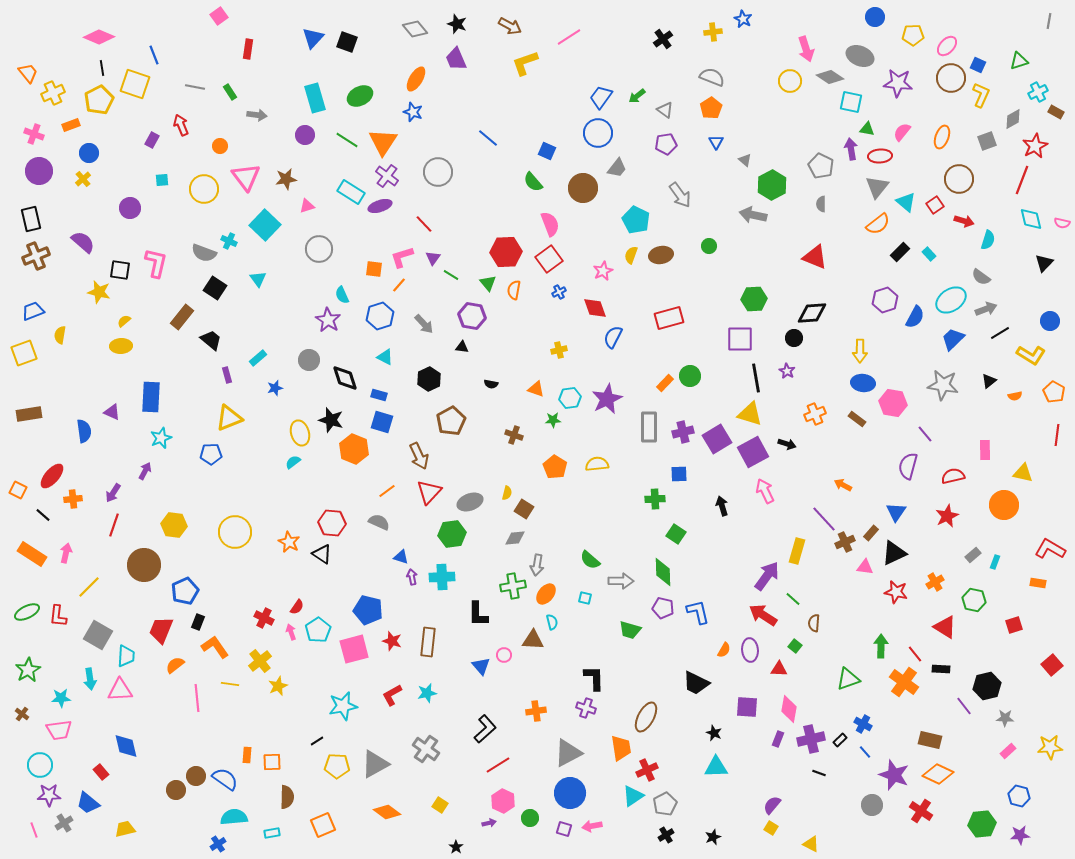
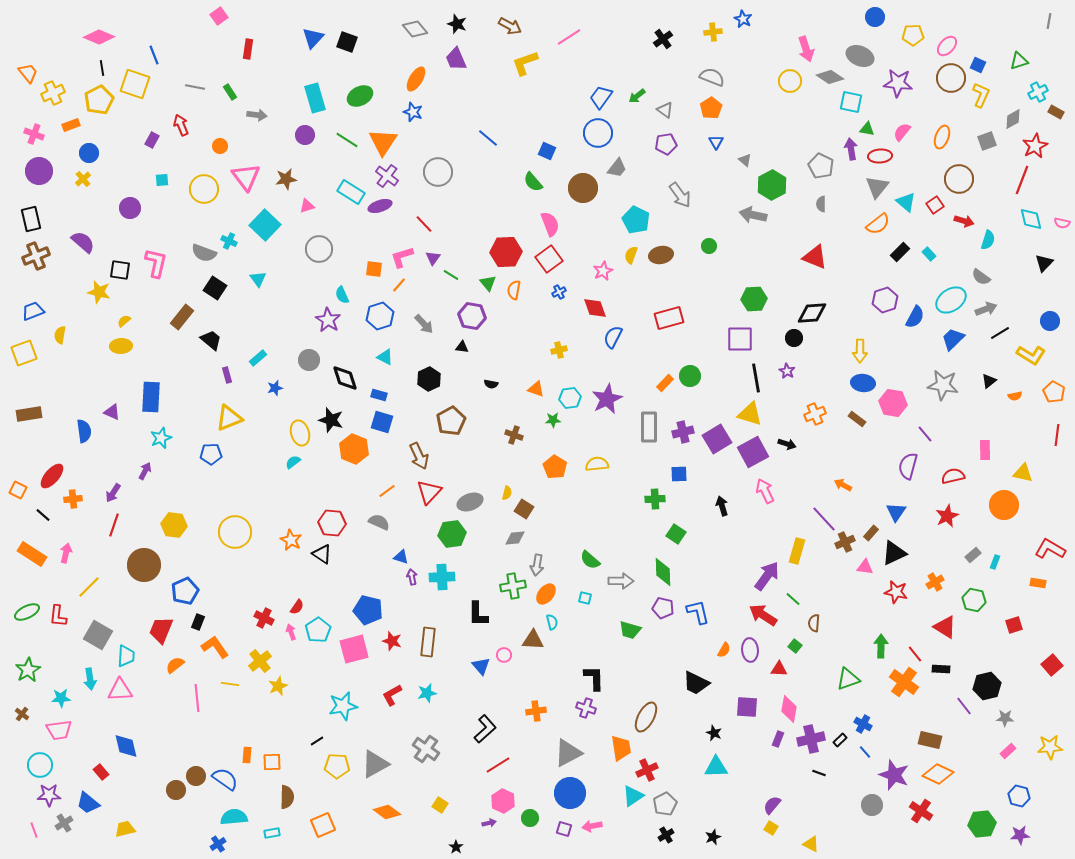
orange star at (289, 542): moved 2 px right, 2 px up
